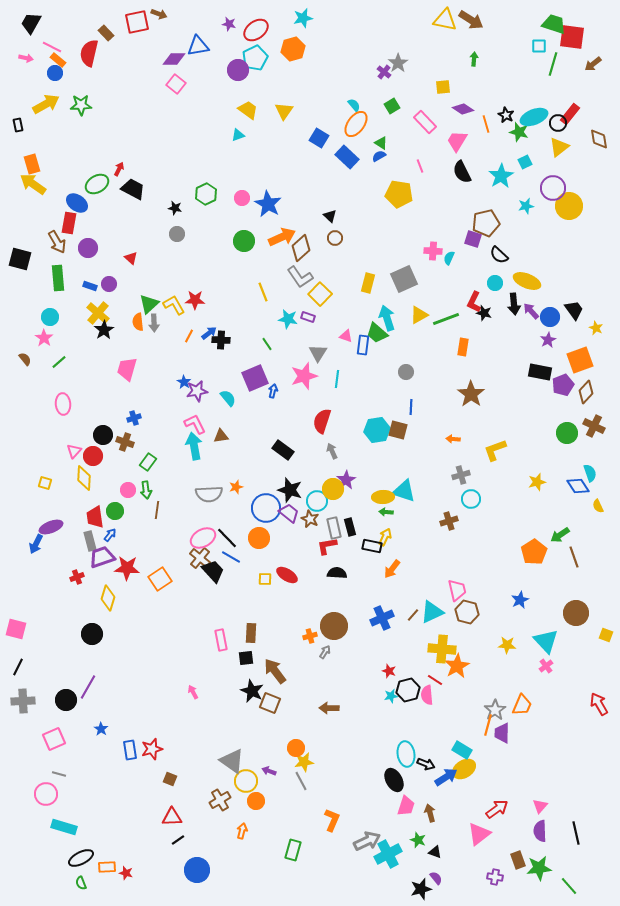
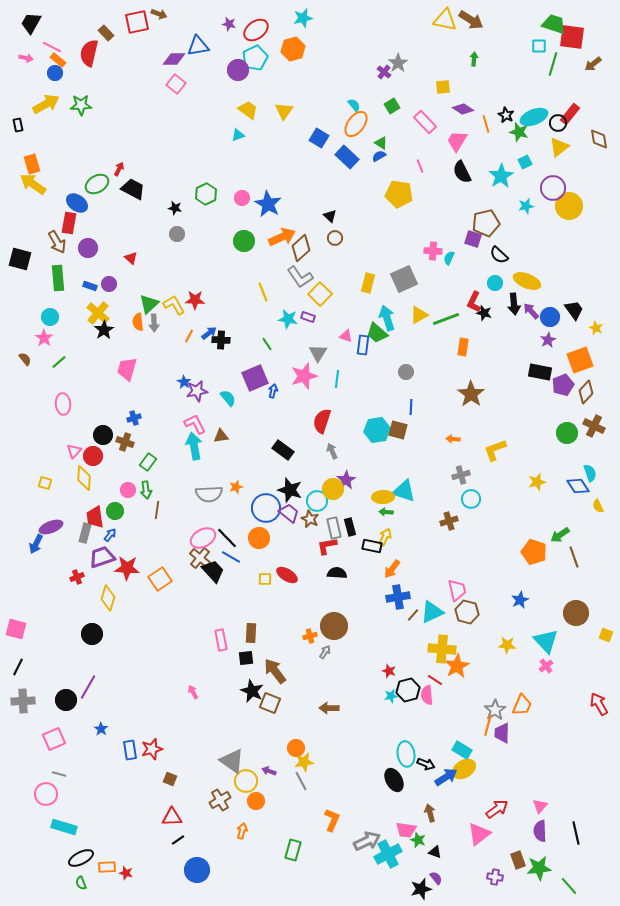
gray rectangle at (90, 541): moved 5 px left, 8 px up; rotated 30 degrees clockwise
orange pentagon at (534, 552): rotated 20 degrees counterclockwise
blue cross at (382, 618): moved 16 px right, 21 px up; rotated 15 degrees clockwise
pink trapezoid at (406, 806): moved 24 px down; rotated 80 degrees clockwise
